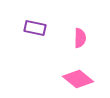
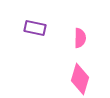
pink diamond: moved 2 px right; rotated 68 degrees clockwise
